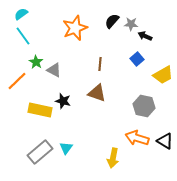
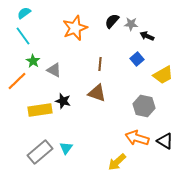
cyan semicircle: moved 3 px right, 1 px up
black arrow: moved 2 px right
green star: moved 3 px left, 1 px up
yellow rectangle: rotated 20 degrees counterclockwise
yellow arrow: moved 4 px right, 4 px down; rotated 36 degrees clockwise
